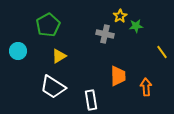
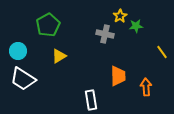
white trapezoid: moved 30 px left, 8 px up
